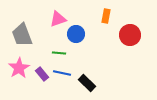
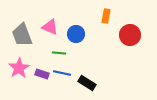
pink triangle: moved 8 px left, 8 px down; rotated 42 degrees clockwise
purple rectangle: rotated 32 degrees counterclockwise
black rectangle: rotated 12 degrees counterclockwise
